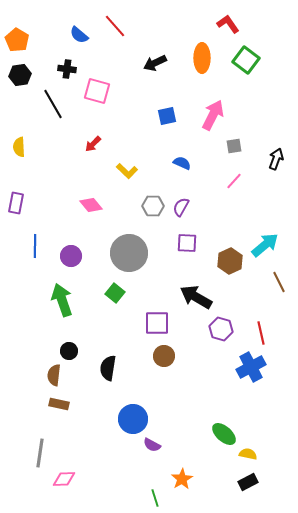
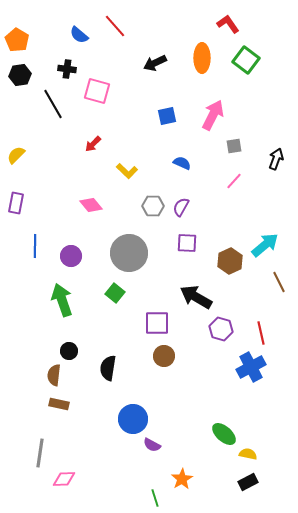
yellow semicircle at (19, 147): moved 3 px left, 8 px down; rotated 48 degrees clockwise
